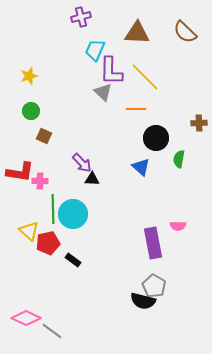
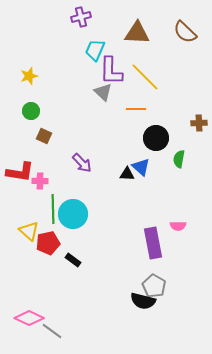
black triangle: moved 35 px right, 5 px up
pink diamond: moved 3 px right
